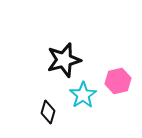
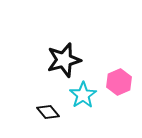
pink hexagon: moved 1 px right, 1 px down; rotated 10 degrees counterclockwise
black diamond: rotated 55 degrees counterclockwise
